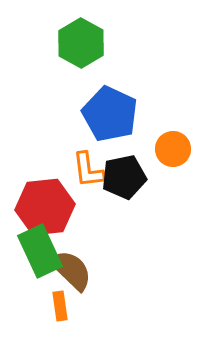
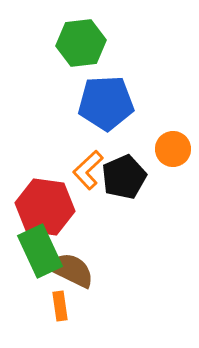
green hexagon: rotated 24 degrees clockwise
blue pentagon: moved 4 px left, 11 px up; rotated 28 degrees counterclockwise
orange L-shape: rotated 54 degrees clockwise
black pentagon: rotated 12 degrees counterclockwise
red hexagon: rotated 14 degrees clockwise
brown semicircle: rotated 18 degrees counterclockwise
